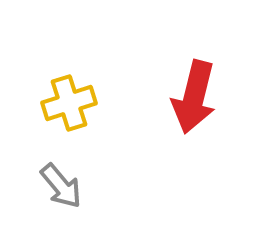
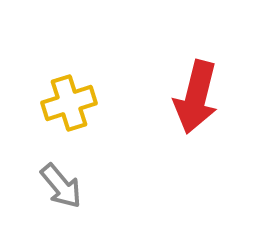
red arrow: moved 2 px right
